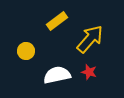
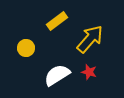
yellow circle: moved 3 px up
white semicircle: rotated 20 degrees counterclockwise
